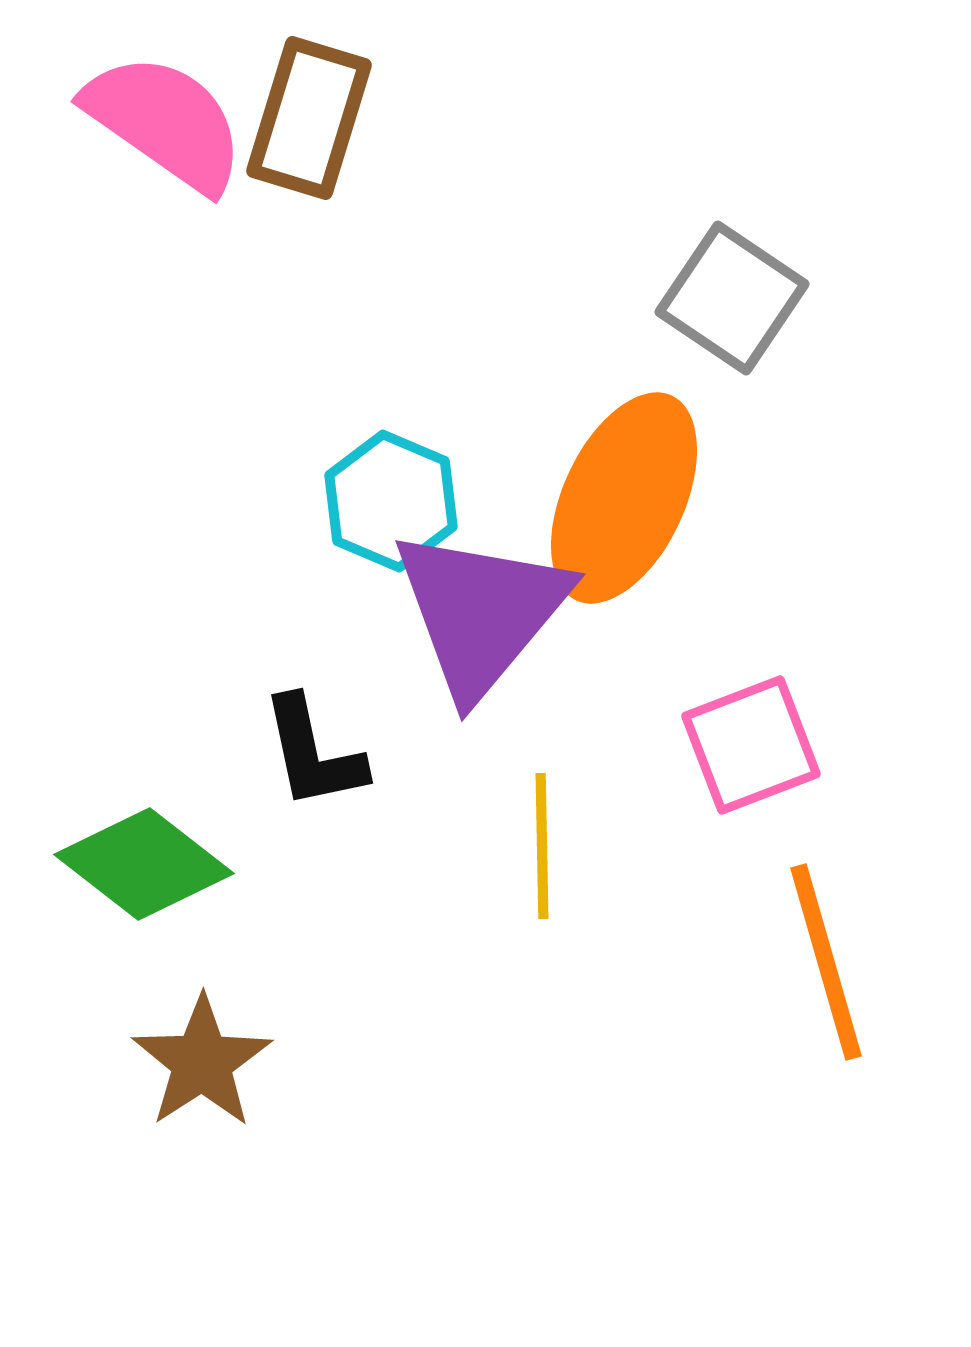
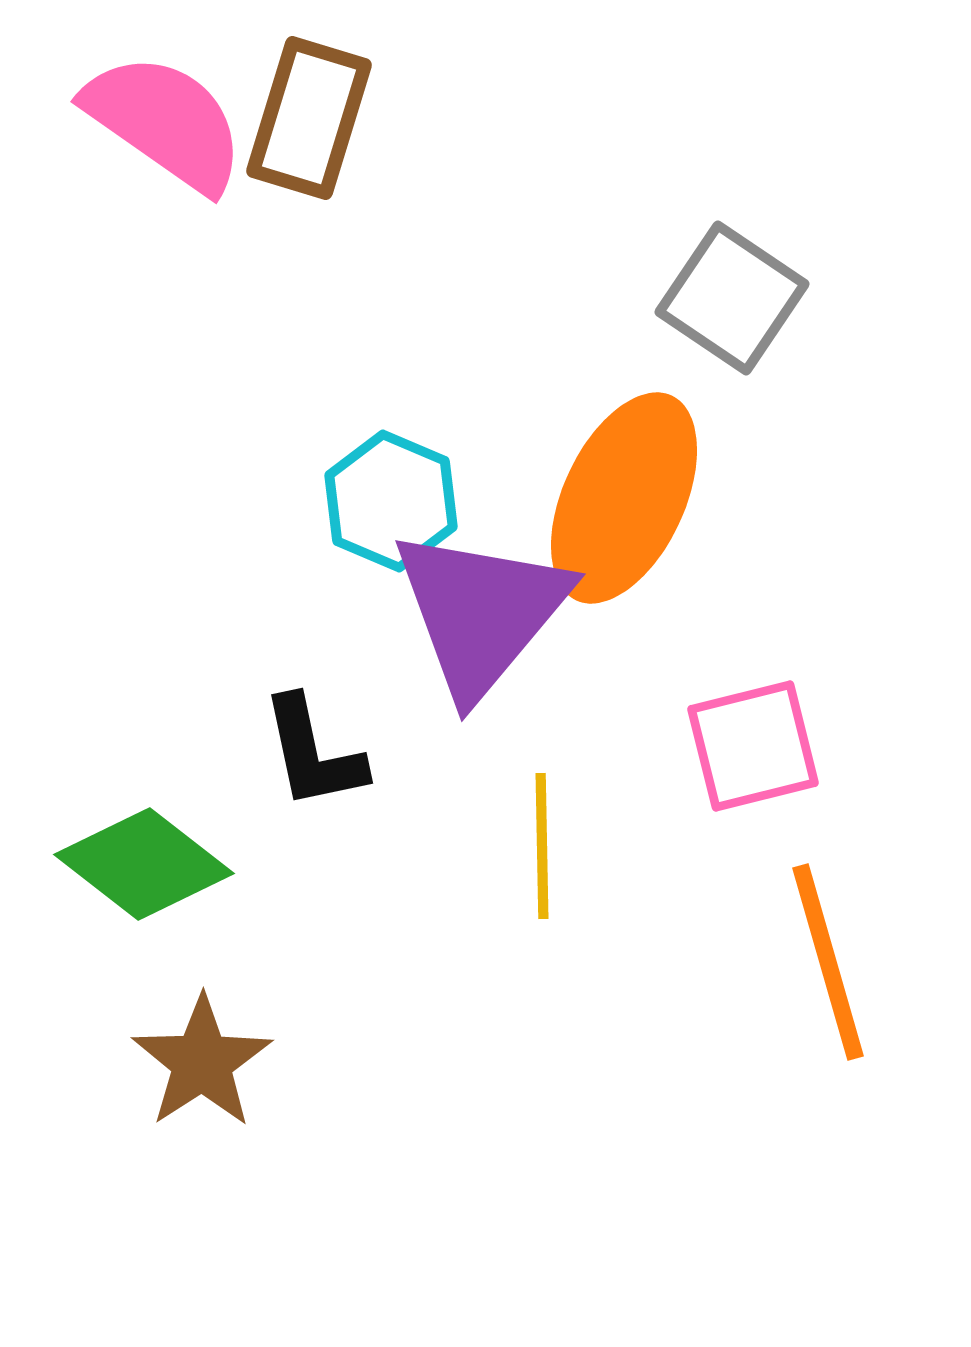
pink square: moved 2 px right, 1 px down; rotated 7 degrees clockwise
orange line: moved 2 px right
